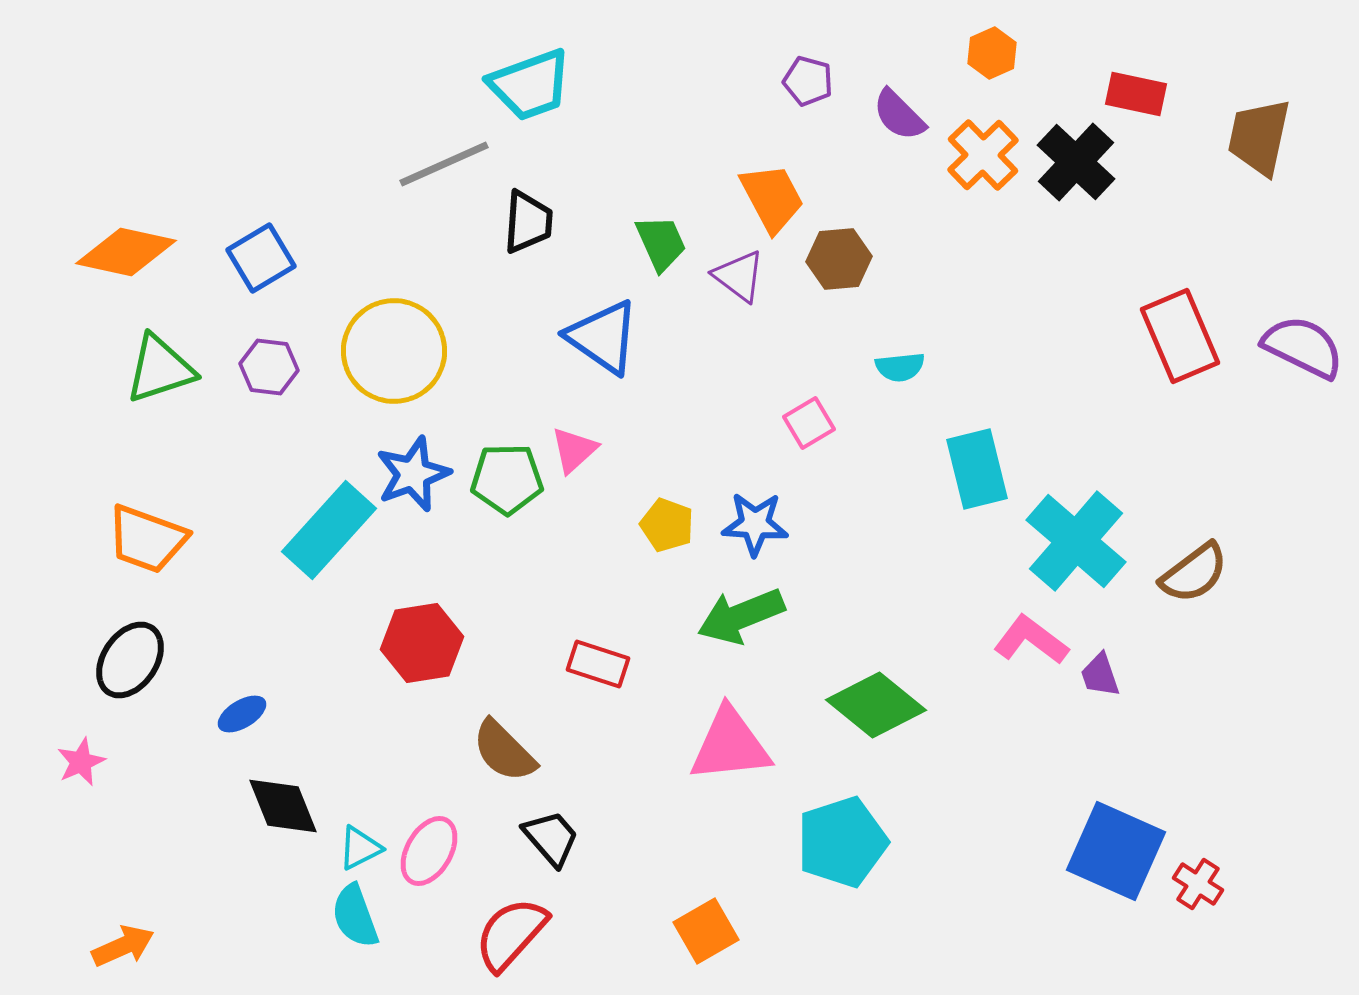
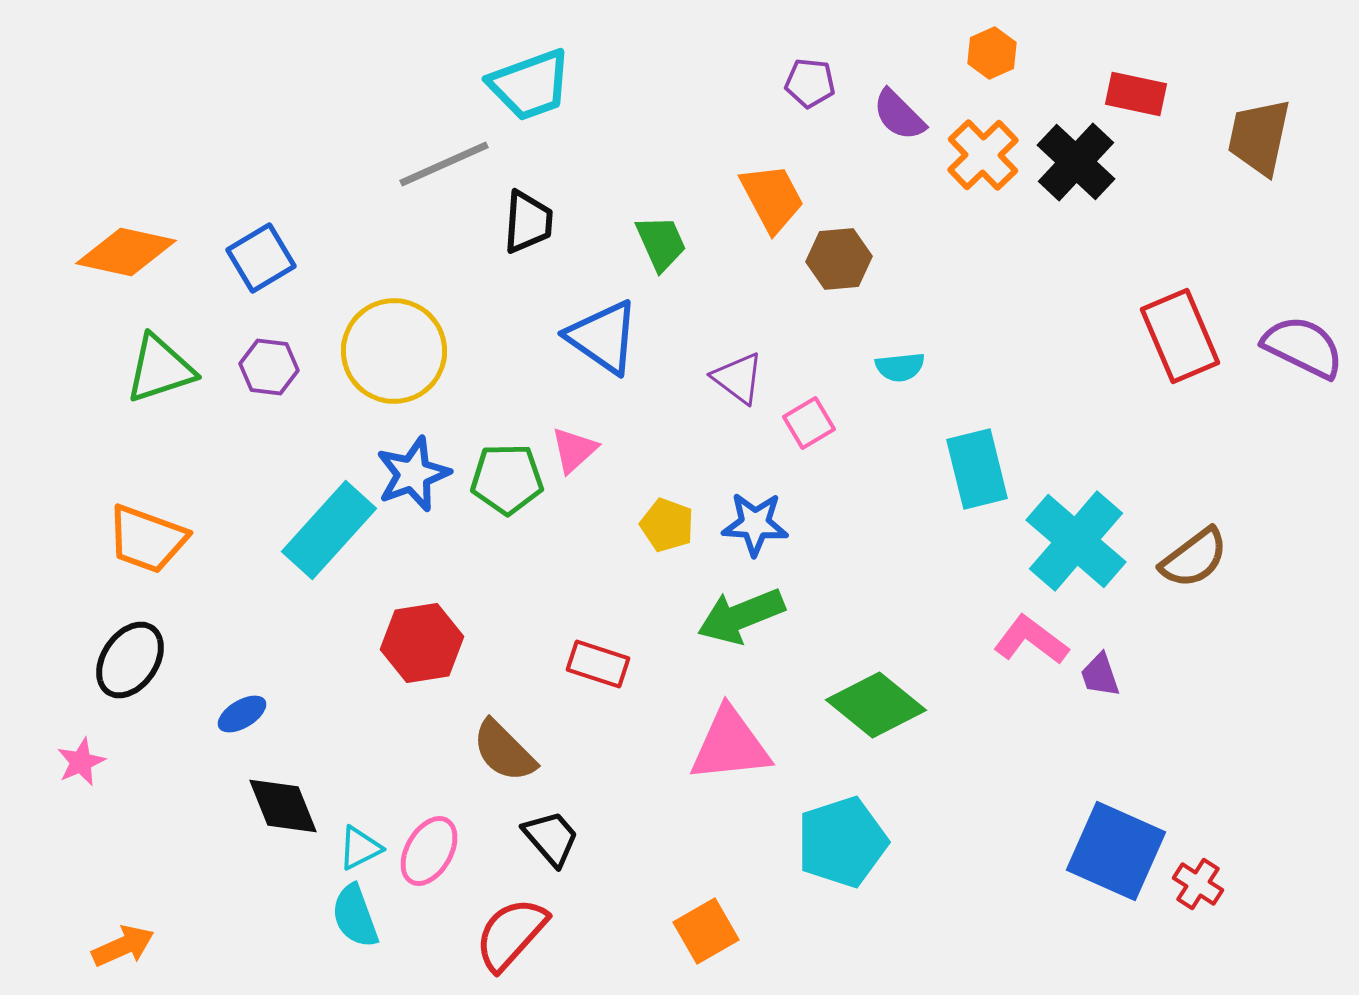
purple pentagon at (808, 81): moved 2 px right, 2 px down; rotated 9 degrees counterclockwise
purple triangle at (739, 276): moved 1 px left, 102 px down
brown semicircle at (1194, 573): moved 15 px up
